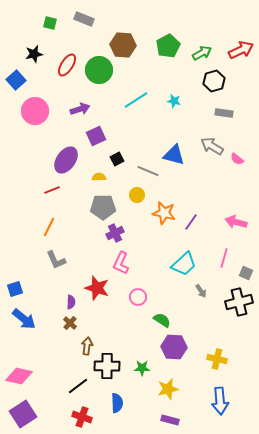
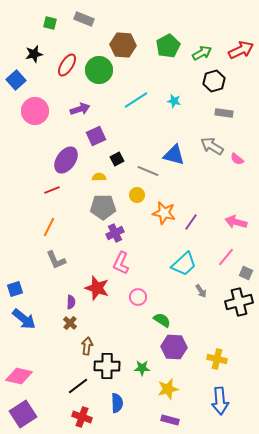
pink line at (224, 258): moved 2 px right, 1 px up; rotated 24 degrees clockwise
